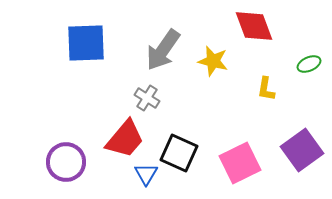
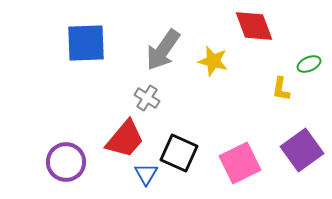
yellow L-shape: moved 15 px right
